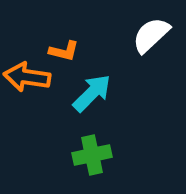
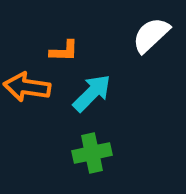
orange L-shape: rotated 12 degrees counterclockwise
orange arrow: moved 10 px down
green cross: moved 2 px up
